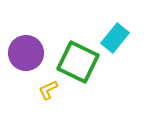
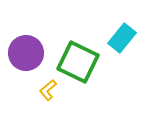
cyan rectangle: moved 7 px right
yellow L-shape: rotated 15 degrees counterclockwise
